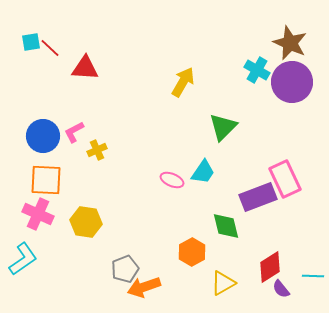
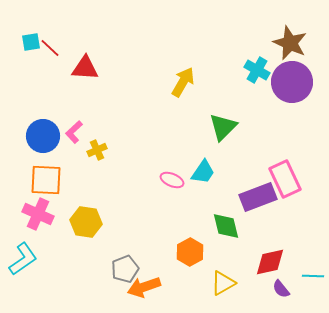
pink L-shape: rotated 15 degrees counterclockwise
orange hexagon: moved 2 px left
red diamond: moved 5 px up; rotated 20 degrees clockwise
